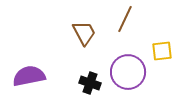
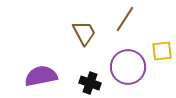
brown line: rotated 8 degrees clockwise
purple circle: moved 5 px up
purple semicircle: moved 12 px right
